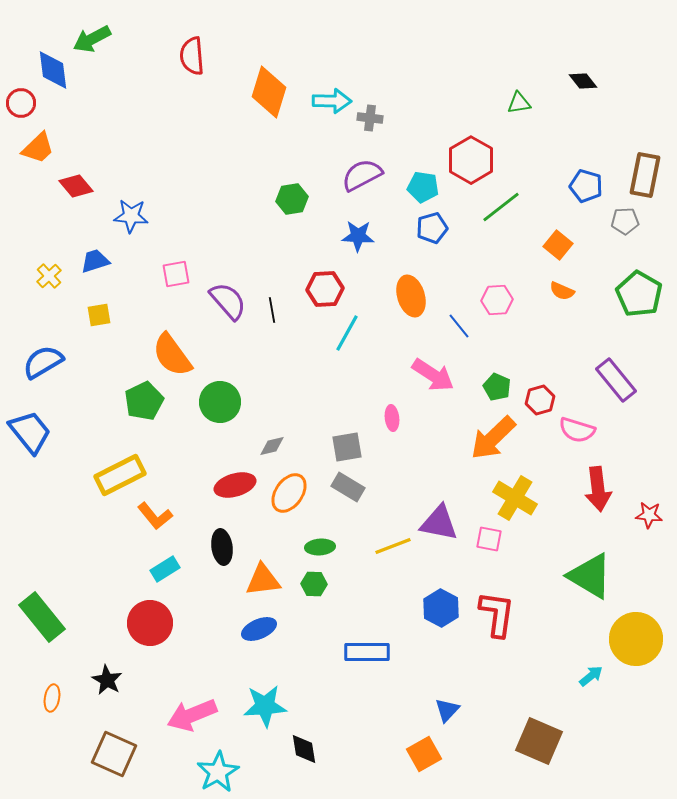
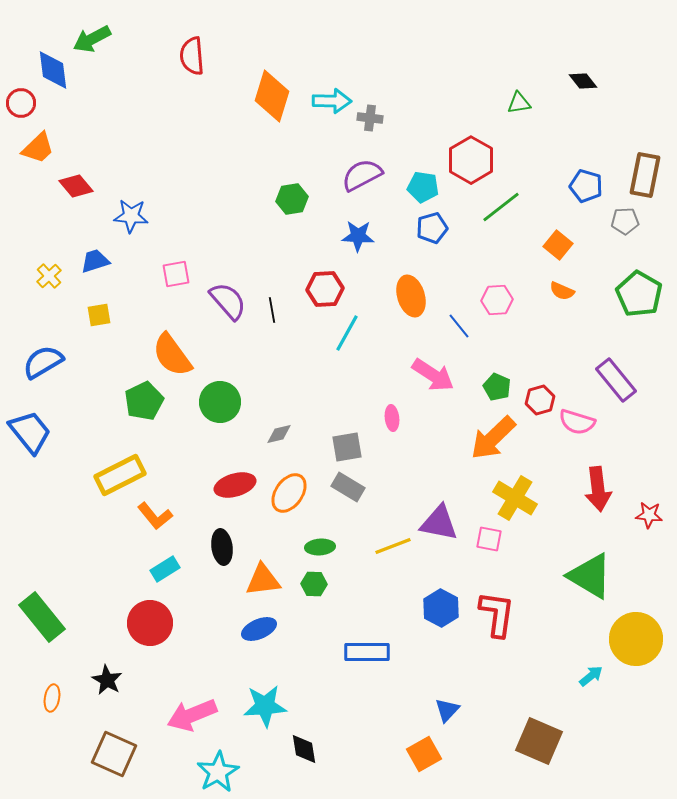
orange diamond at (269, 92): moved 3 px right, 4 px down
pink semicircle at (577, 430): moved 8 px up
gray diamond at (272, 446): moved 7 px right, 12 px up
